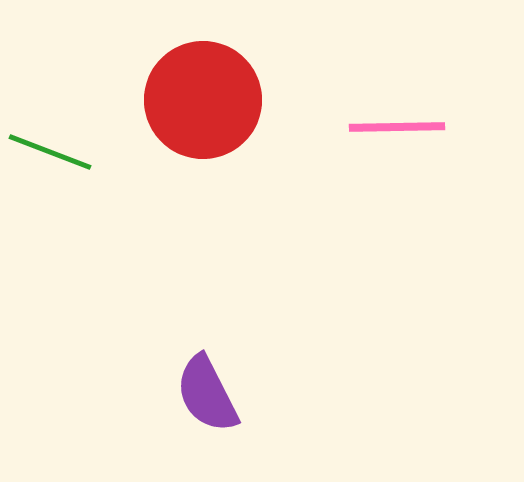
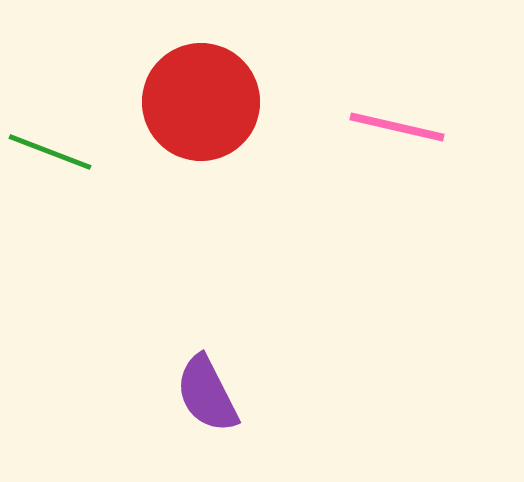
red circle: moved 2 px left, 2 px down
pink line: rotated 14 degrees clockwise
